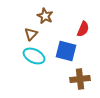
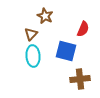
cyan ellipse: moved 1 px left; rotated 60 degrees clockwise
